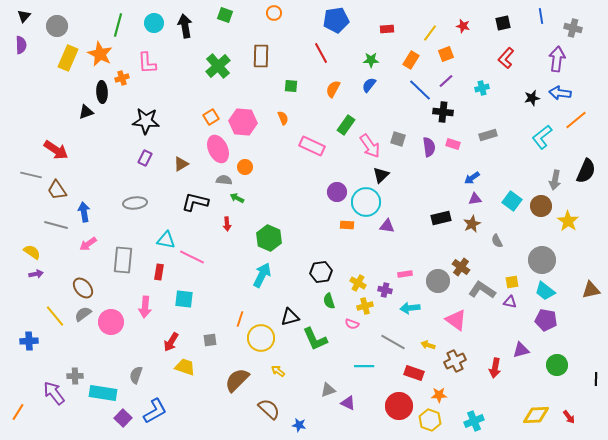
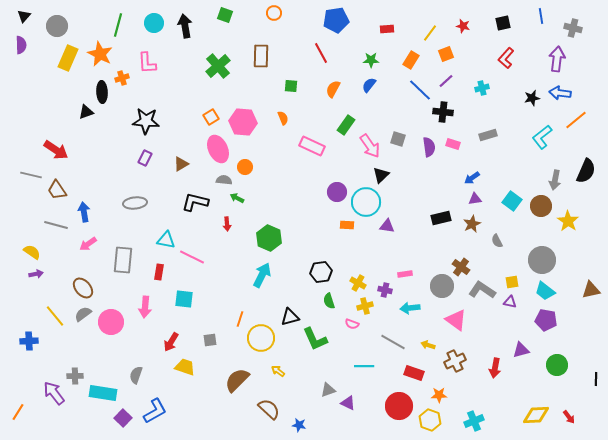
gray circle at (438, 281): moved 4 px right, 5 px down
